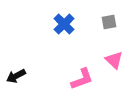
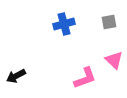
blue cross: rotated 30 degrees clockwise
pink L-shape: moved 3 px right, 1 px up
